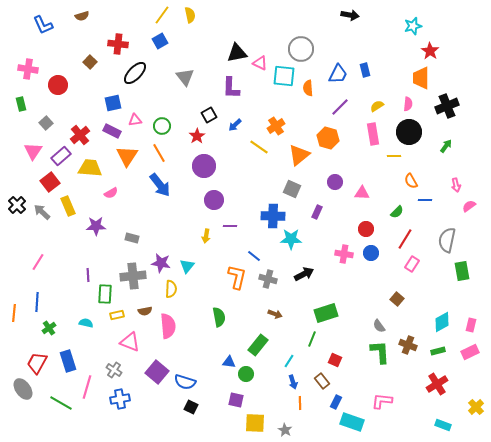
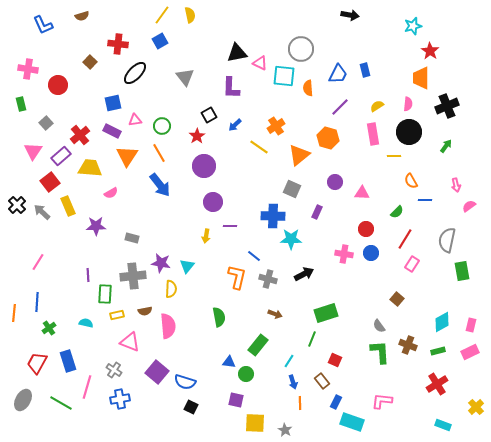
purple circle at (214, 200): moved 1 px left, 2 px down
gray ellipse at (23, 389): moved 11 px down; rotated 65 degrees clockwise
